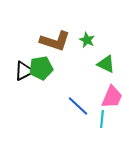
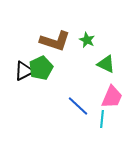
green pentagon: rotated 15 degrees counterclockwise
